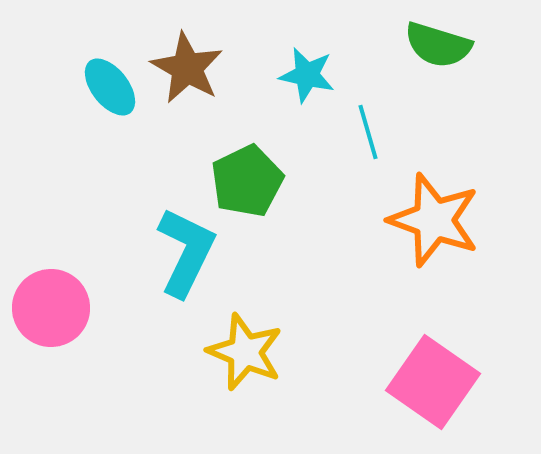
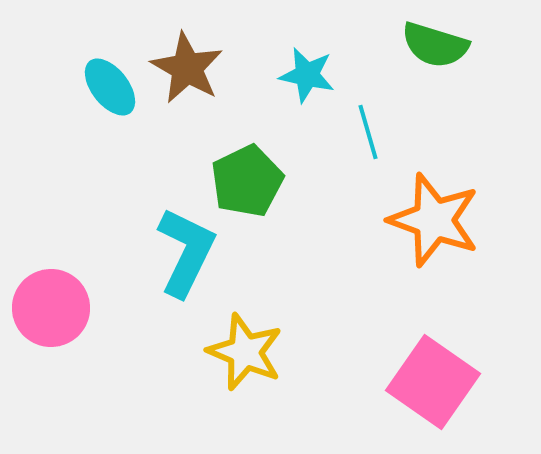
green semicircle: moved 3 px left
